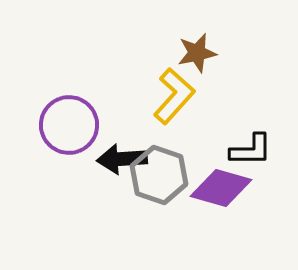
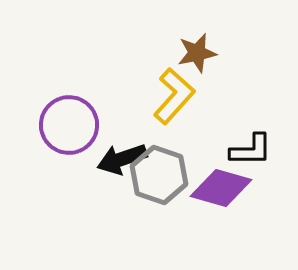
black arrow: rotated 15 degrees counterclockwise
